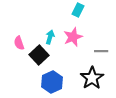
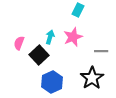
pink semicircle: rotated 40 degrees clockwise
